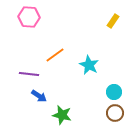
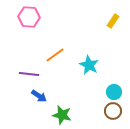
brown circle: moved 2 px left, 2 px up
